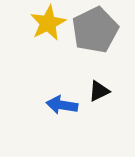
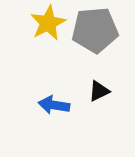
gray pentagon: rotated 21 degrees clockwise
blue arrow: moved 8 px left
